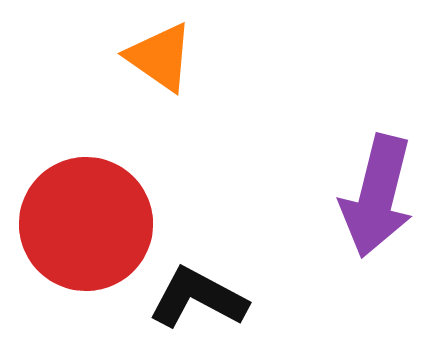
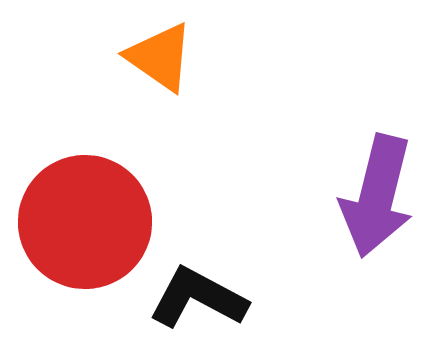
red circle: moved 1 px left, 2 px up
